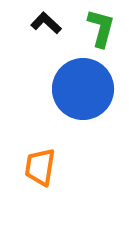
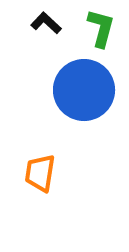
blue circle: moved 1 px right, 1 px down
orange trapezoid: moved 6 px down
